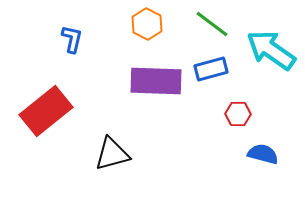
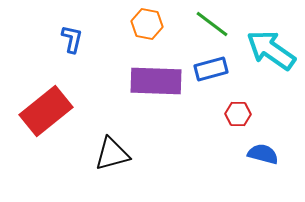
orange hexagon: rotated 16 degrees counterclockwise
